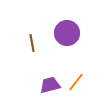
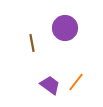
purple circle: moved 2 px left, 5 px up
purple trapezoid: rotated 50 degrees clockwise
